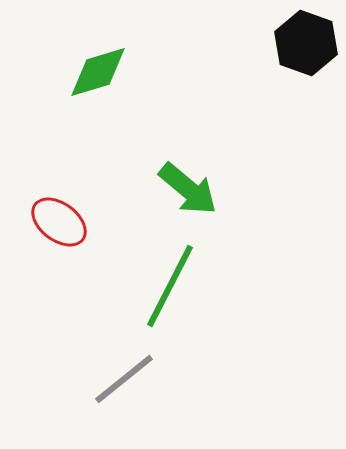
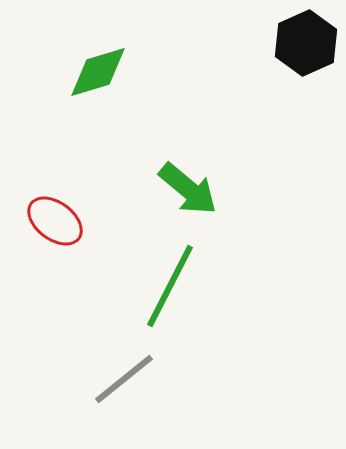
black hexagon: rotated 16 degrees clockwise
red ellipse: moved 4 px left, 1 px up
